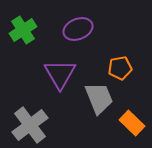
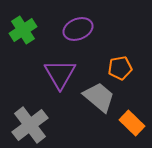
gray trapezoid: moved 1 px up; rotated 28 degrees counterclockwise
